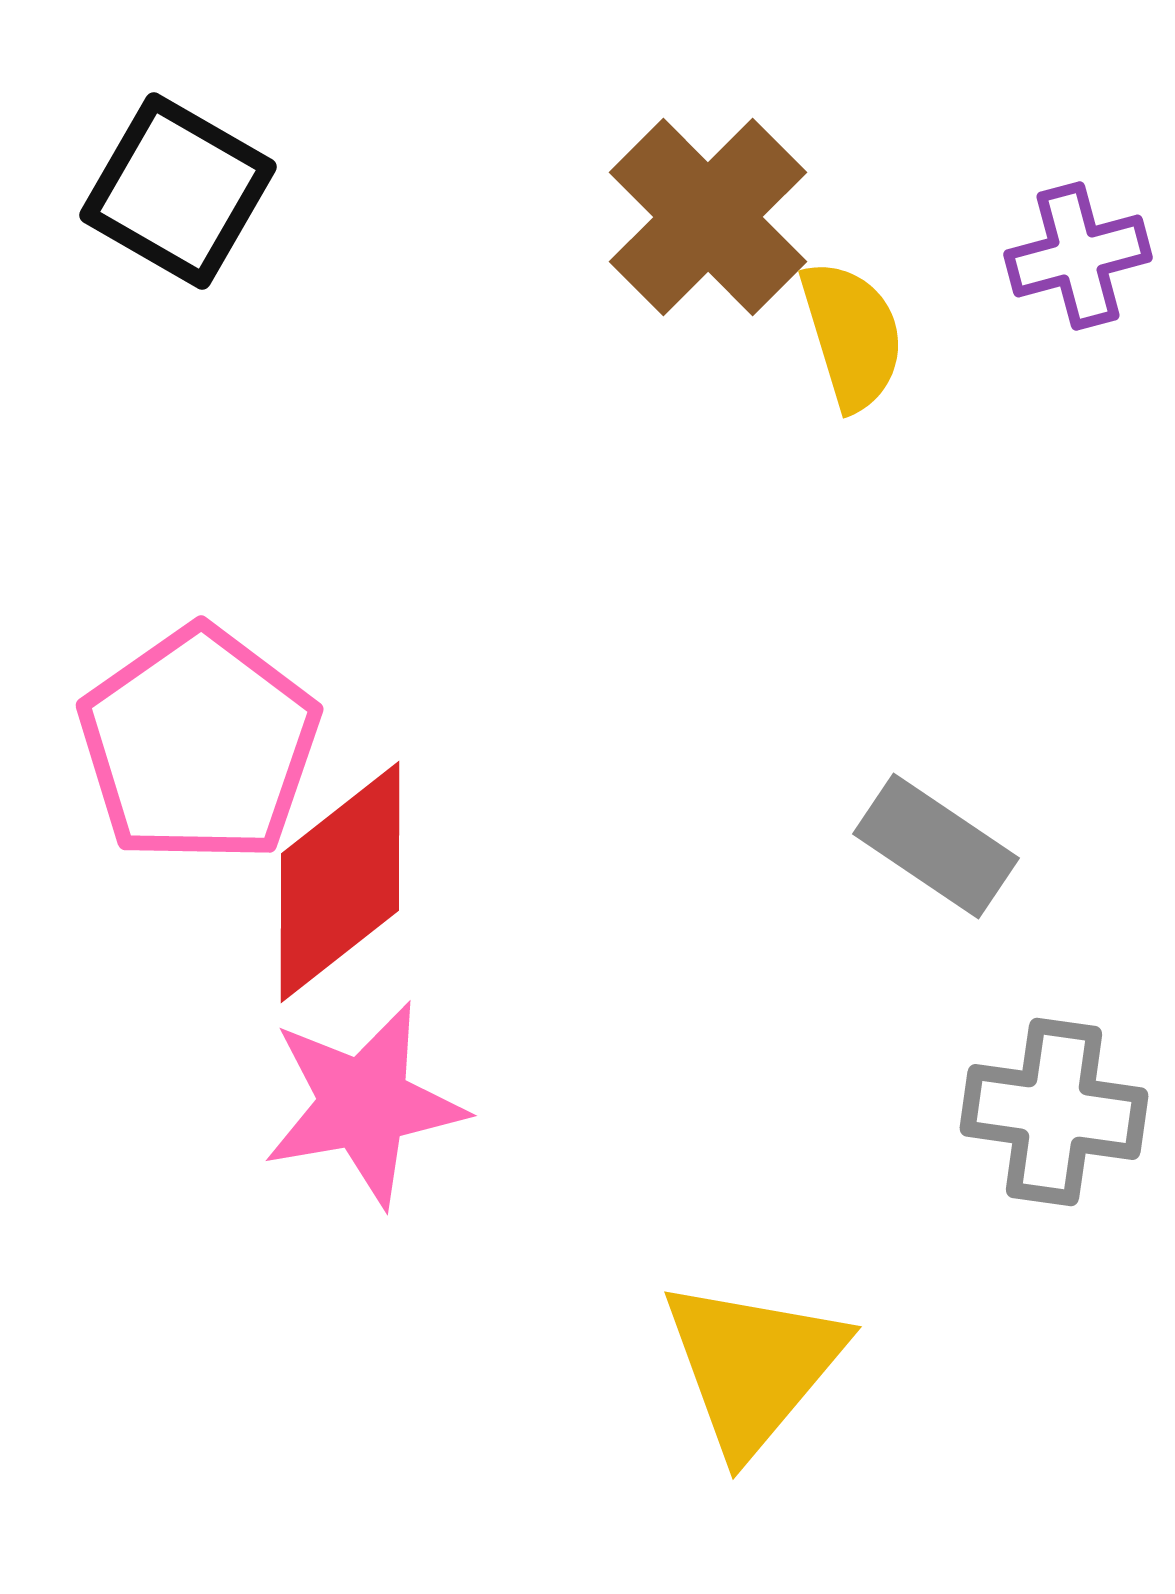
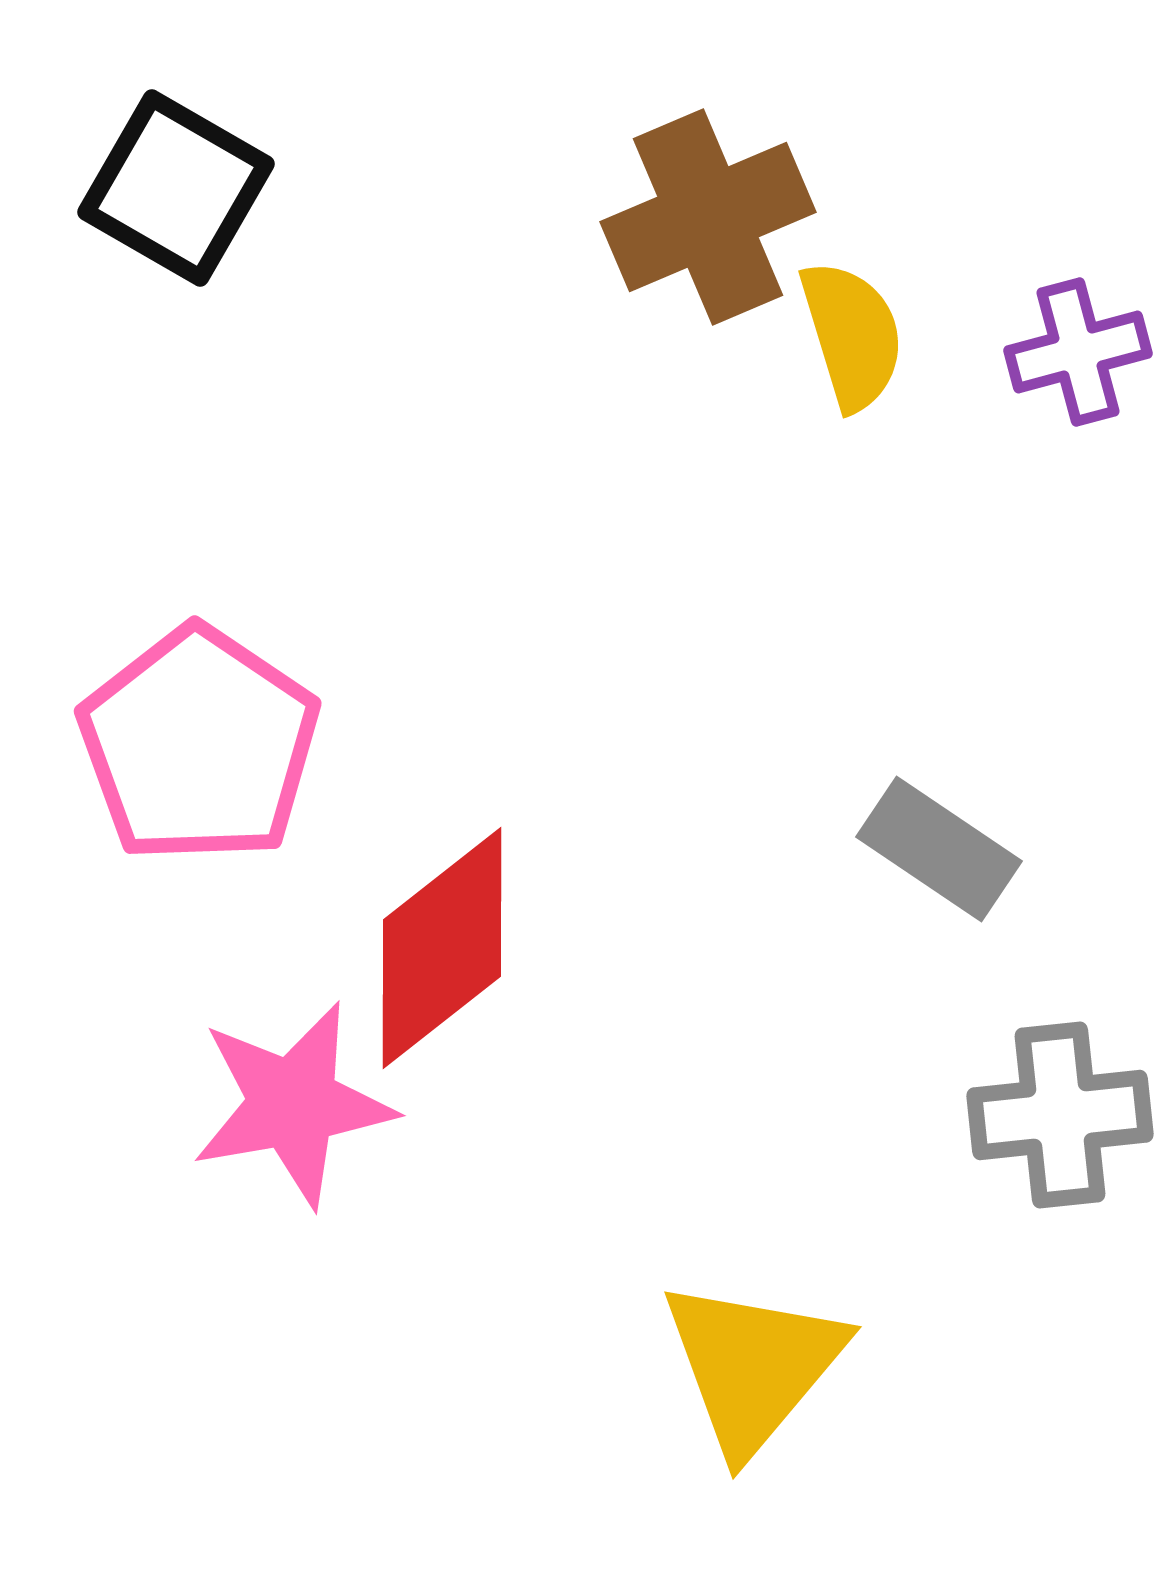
black square: moved 2 px left, 3 px up
brown cross: rotated 22 degrees clockwise
purple cross: moved 96 px down
pink pentagon: rotated 3 degrees counterclockwise
gray rectangle: moved 3 px right, 3 px down
red diamond: moved 102 px right, 66 px down
pink star: moved 71 px left
gray cross: moved 6 px right, 3 px down; rotated 14 degrees counterclockwise
